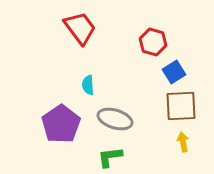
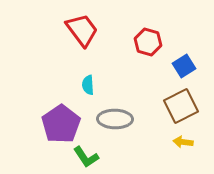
red trapezoid: moved 2 px right, 2 px down
red hexagon: moved 5 px left
blue square: moved 10 px right, 6 px up
brown square: rotated 24 degrees counterclockwise
gray ellipse: rotated 16 degrees counterclockwise
yellow arrow: rotated 72 degrees counterclockwise
green L-shape: moved 24 px left; rotated 116 degrees counterclockwise
